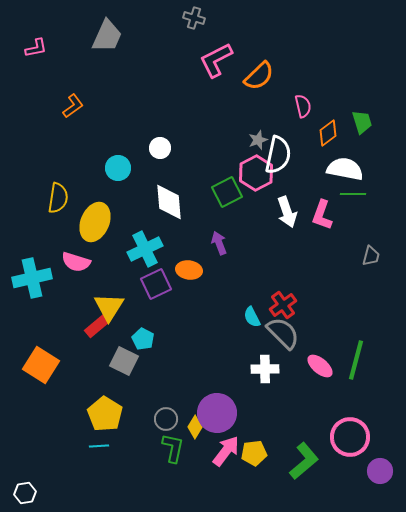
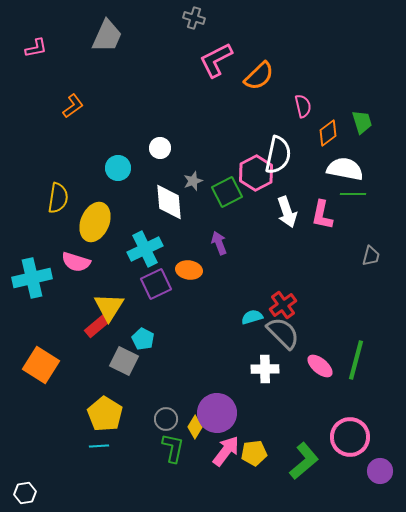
gray star at (258, 140): moved 65 px left, 41 px down
pink L-shape at (322, 215): rotated 8 degrees counterclockwise
cyan semicircle at (252, 317): rotated 100 degrees clockwise
